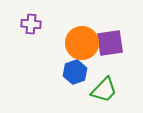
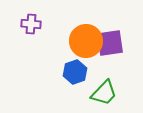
orange circle: moved 4 px right, 2 px up
green trapezoid: moved 3 px down
